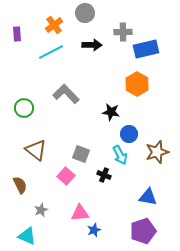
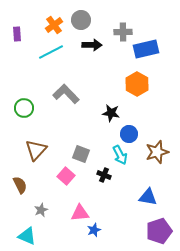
gray circle: moved 4 px left, 7 px down
black star: moved 1 px down
brown triangle: rotated 35 degrees clockwise
purple pentagon: moved 16 px right
